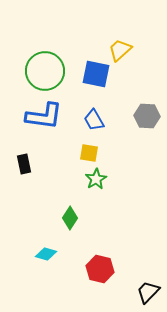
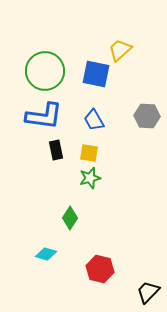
black rectangle: moved 32 px right, 14 px up
green star: moved 6 px left, 1 px up; rotated 15 degrees clockwise
